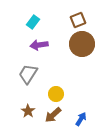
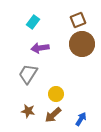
purple arrow: moved 1 px right, 3 px down
brown star: rotated 24 degrees counterclockwise
